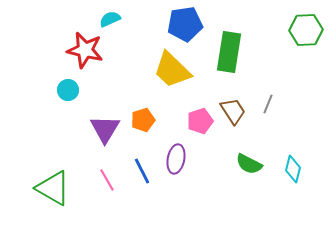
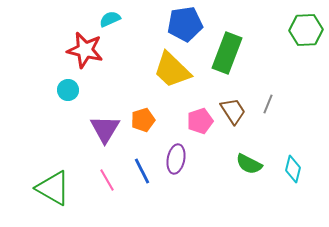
green rectangle: moved 2 px left, 1 px down; rotated 12 degrees clockwise
